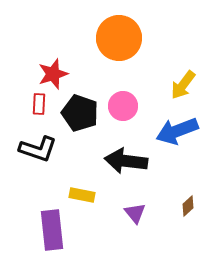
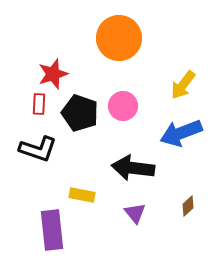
blue arrow: moved 4 px right, 2 px down
black arrow: moved 7 px right, 7 px down
